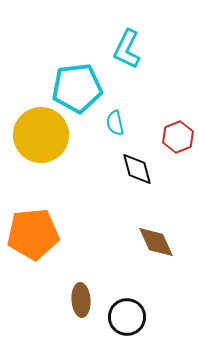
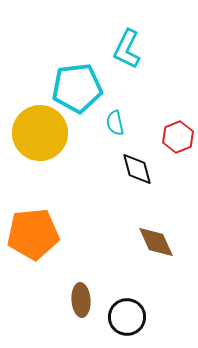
yellow circle: moved 1 px left, 2 px up
